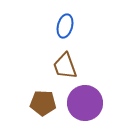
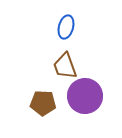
blue ellipse: moved 1 px right, 1 px down
purple circle: moved 7 px up
